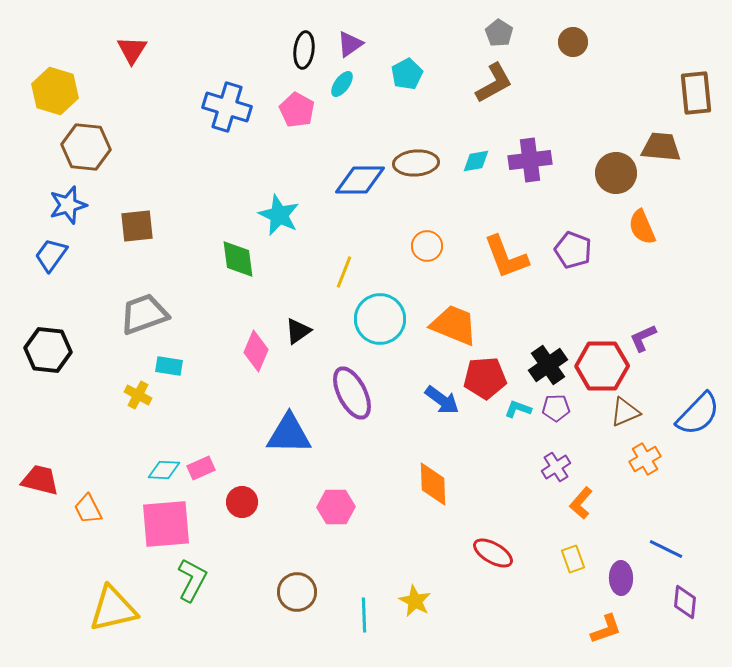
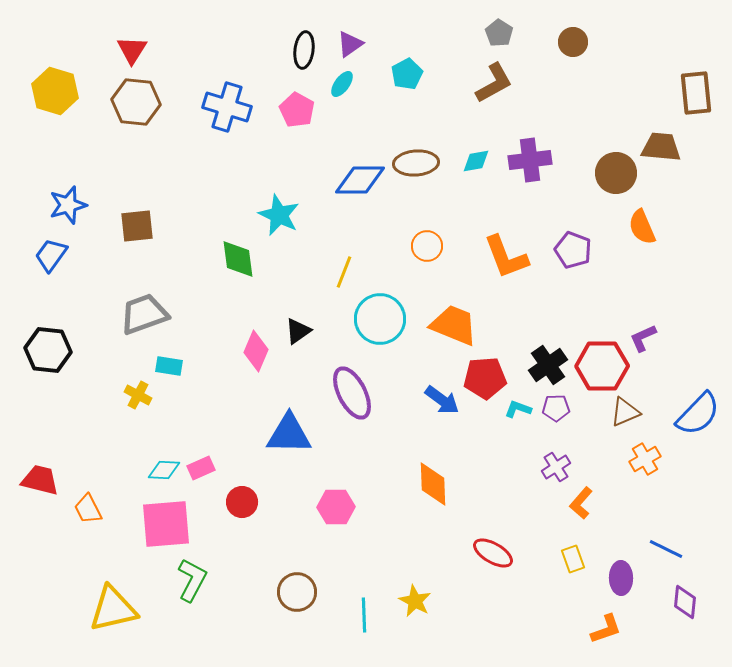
brown hexagon at (86, 147): moved 50 px right, 45 px up
